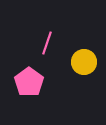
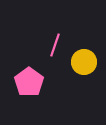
pink line: moved 8 px right, 2 px down
